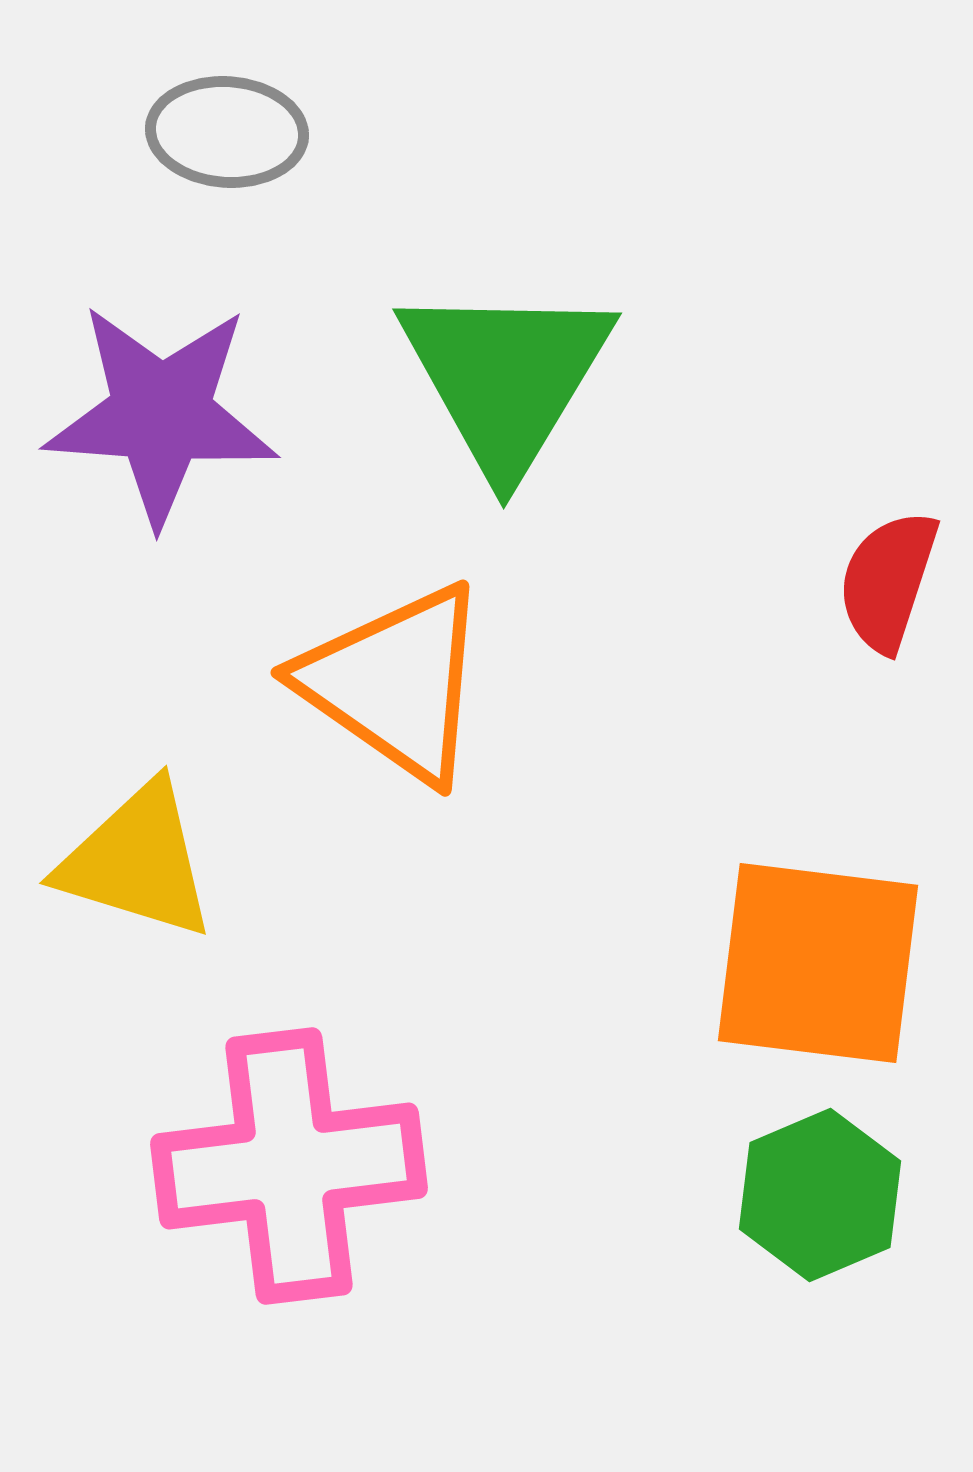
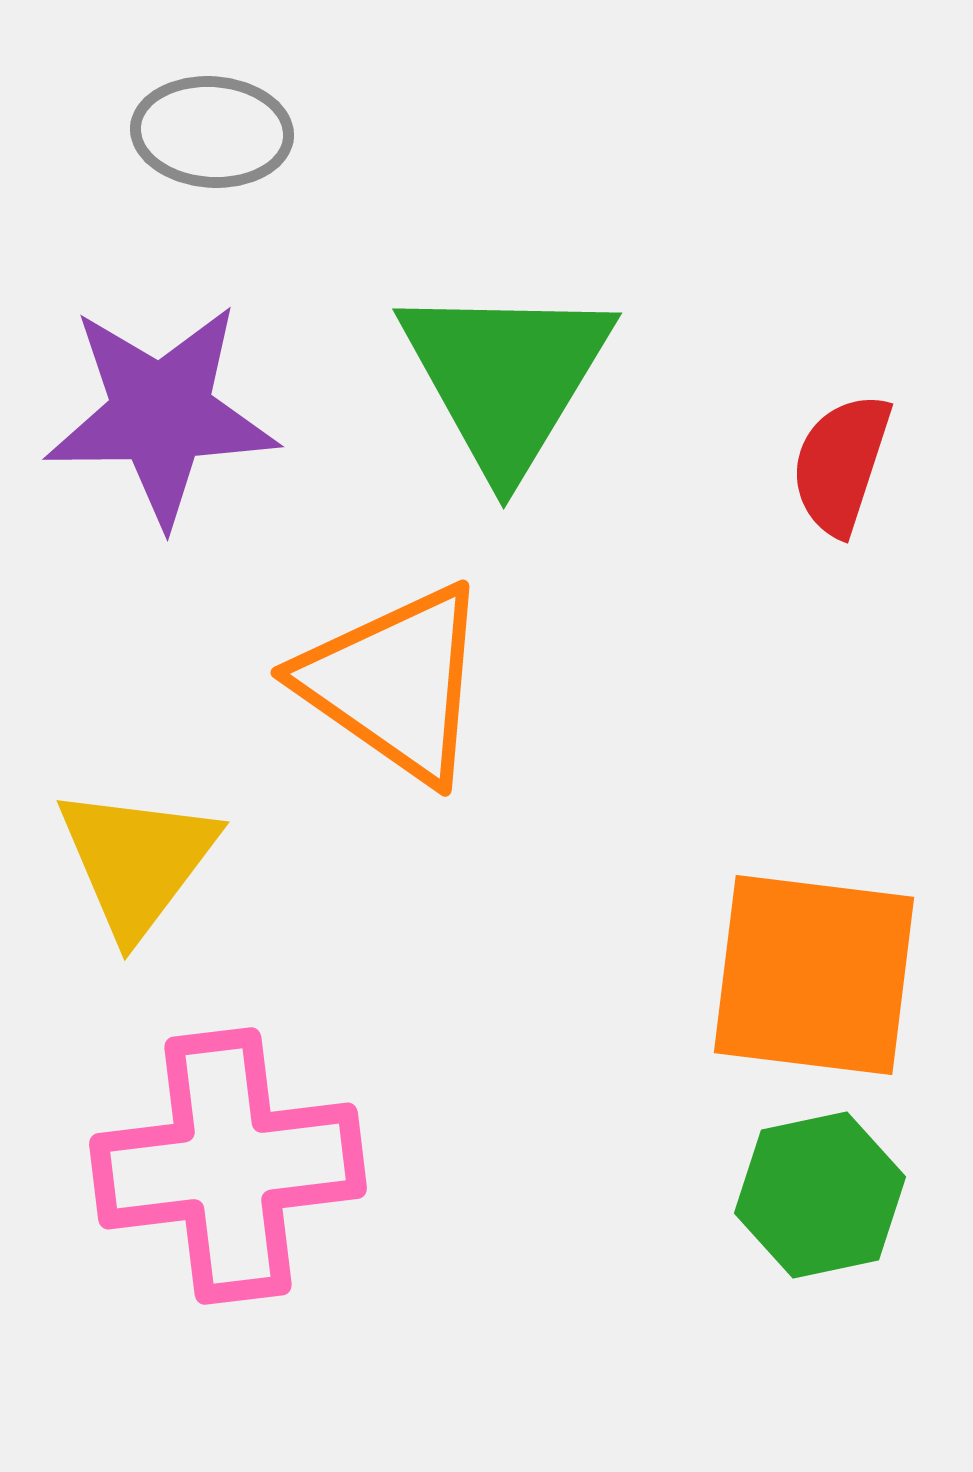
gray ellipse: moved 15 px left
purple star: rotated 5 degrees counterclockwise
red semicircle: moved 47 px left, 117 px up
yellow triangle: rotated 50 degrees clockwise
orange square: moved 4 px left, 12 px down
pink cross: moved 61 px left
green hexagon: rotated 11 degrees clockwise
